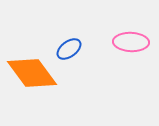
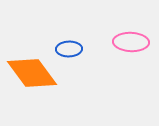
blue ellipse: rotated 35 degrees clockwise
